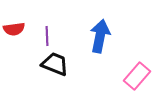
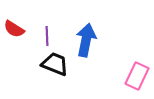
red semicircle: rotated 40 degrees clockwise
blue arrow: moved 14 px left, 4 px down
pink rectangle: rotated 16 degrees counterclockwise
